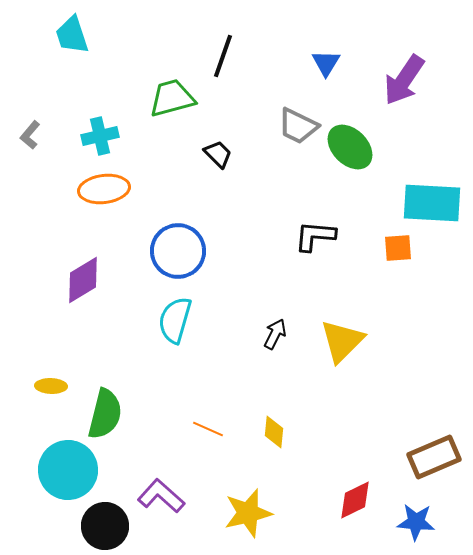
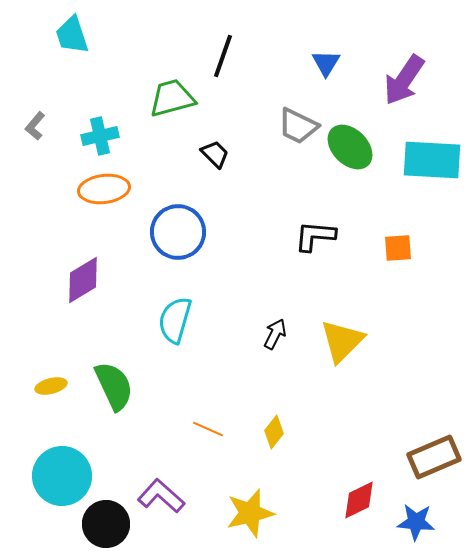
gray L-shape: moved 5 px right, 9 px up
black trapezoid: moved 3 px left
cyan rectangle: moved 43 px up
blue circle: moved 19 px up
yellow ellipse: rotated 16 degrees counterclockwise
green semicircle: moved 9 px right, 28 px up; rotated 39 degrees counterclockwise
yellow diamond: rotated 32 degrees clockwise
cyan circle: moved 6 px left, 6 px down
red diamond: moved 4 px right
yellow star: moved 2 px right
black circle: moved 1 px right, 2 px up
